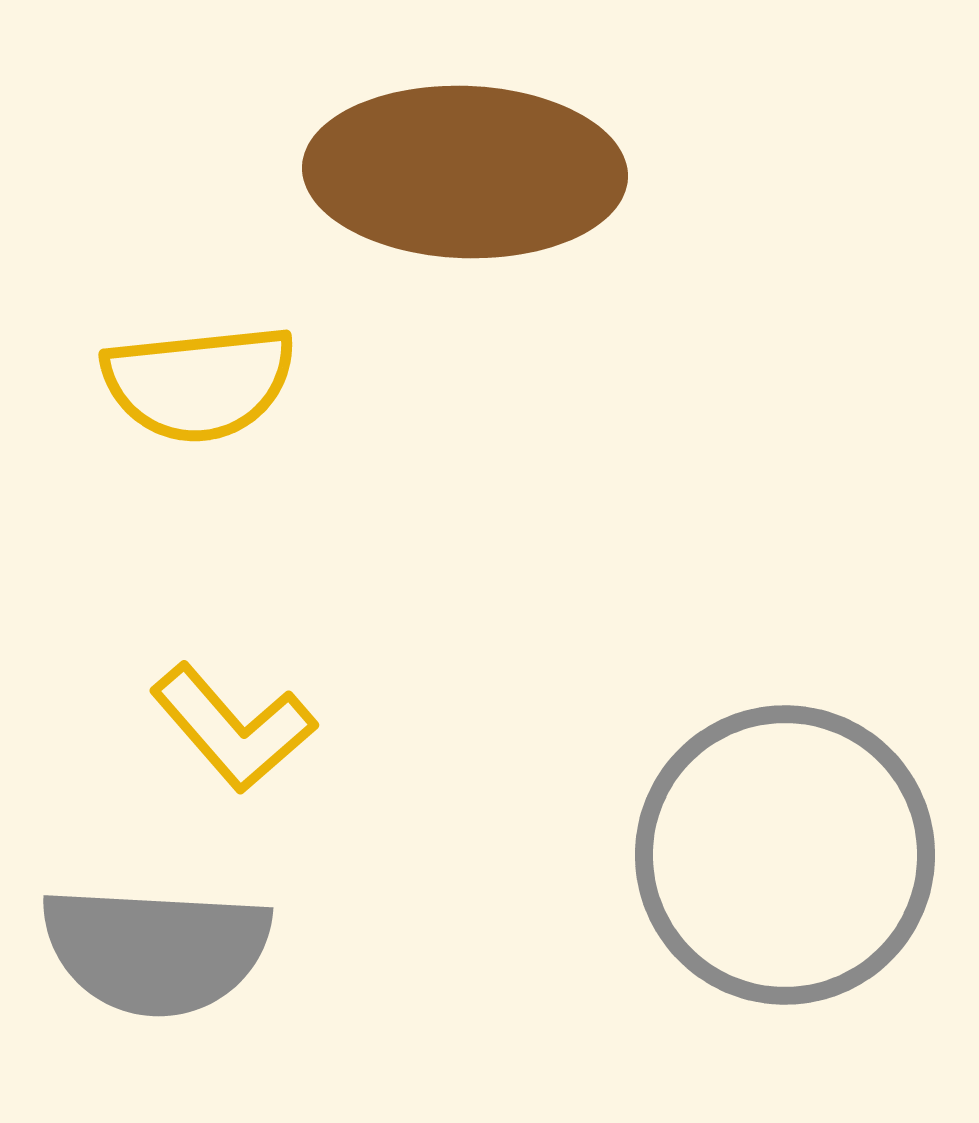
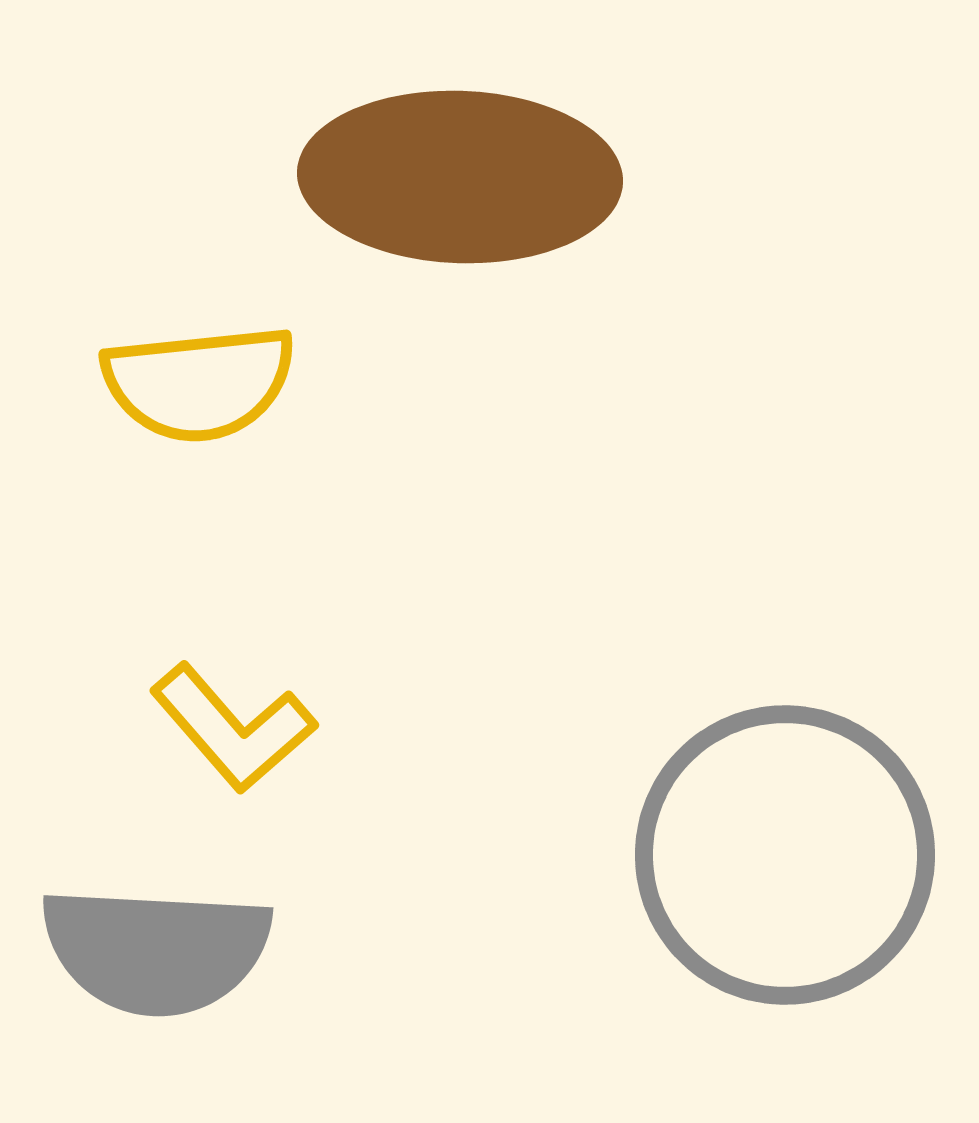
brown ellipse: moved 5 px left, 5 px down
